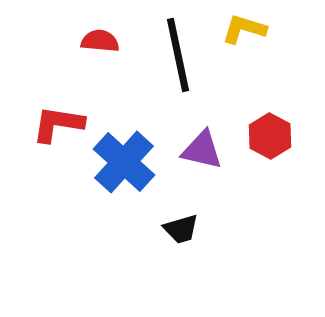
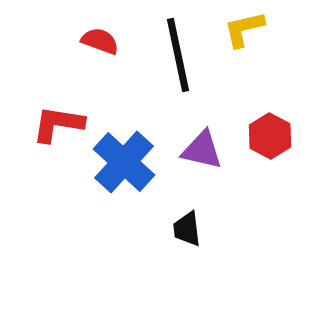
yellow L-shape: rotated 30 degrees counterclockwise
red semicircle: rotated 15 degrees clockwise
black trapezoid: moved 6 px right; rotated 99 degrees clockwise
